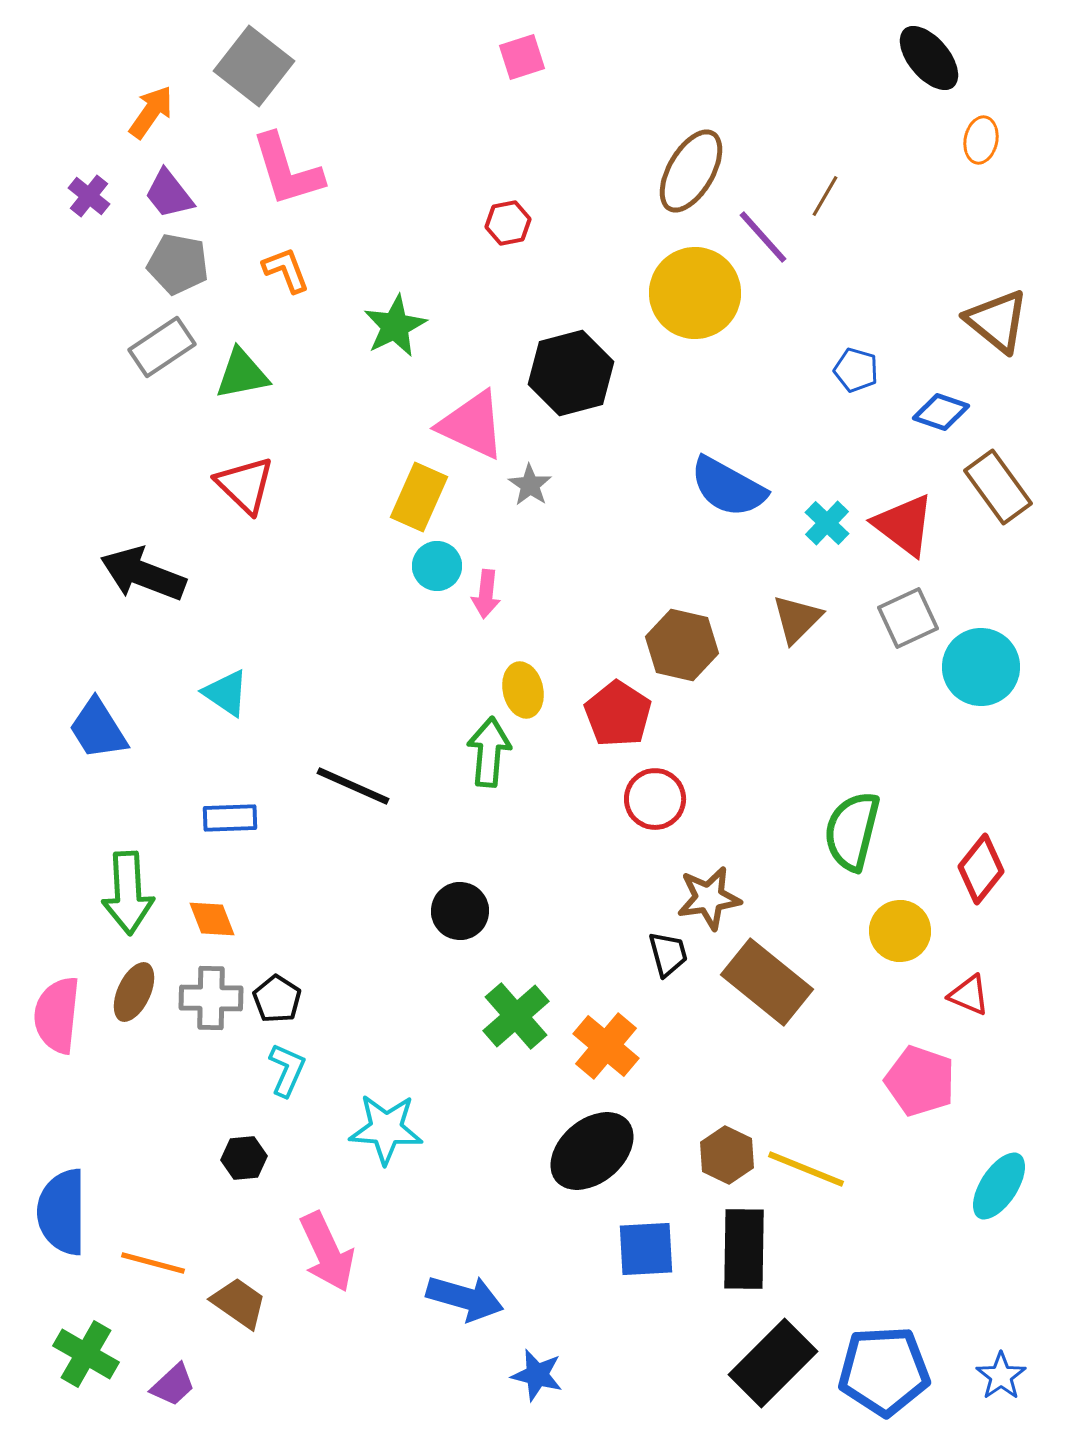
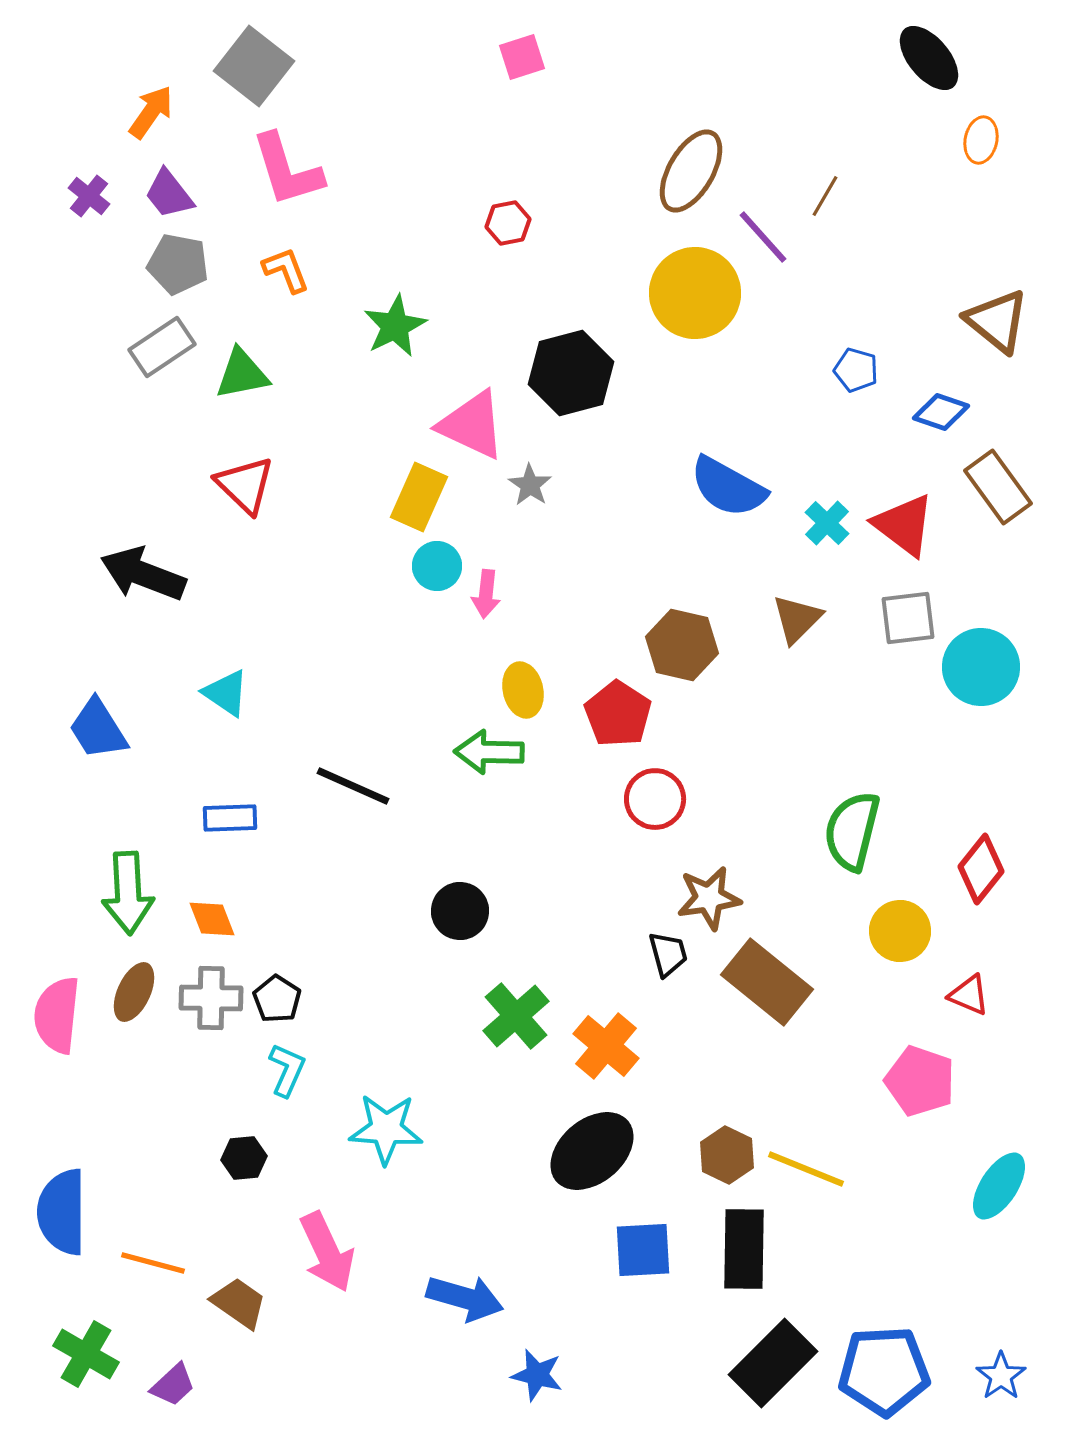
gray square at (908, 618): rotated 18 degrees clockwise
green arrow at (489, 752): rotated 94 degrees counterclockwise
blue square at (646, 1249): moved 3 px left, 1 px down
